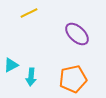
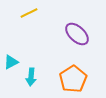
cyan triangle: moved 3 px up
orange pentagon: rotated 20 degrees counterclockwise
